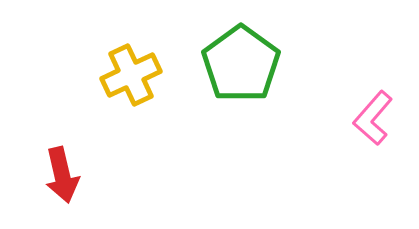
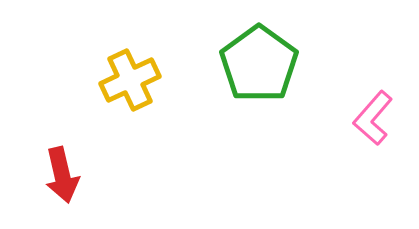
green pentagon: moved 18 px right
yellow cross: moved 1 px left, 5 px down
